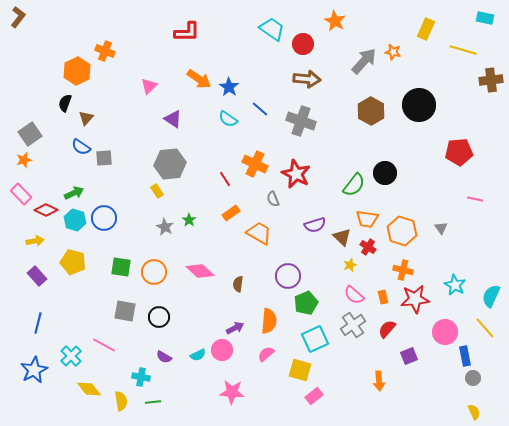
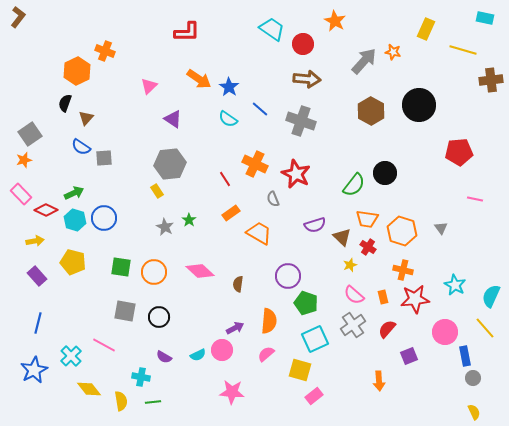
green pentagon at (306, 303): rotated 30 degrees counterclockwise
